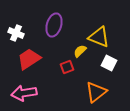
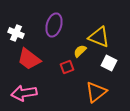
red trapezoid: rotated 110 degrees counterclockwise
